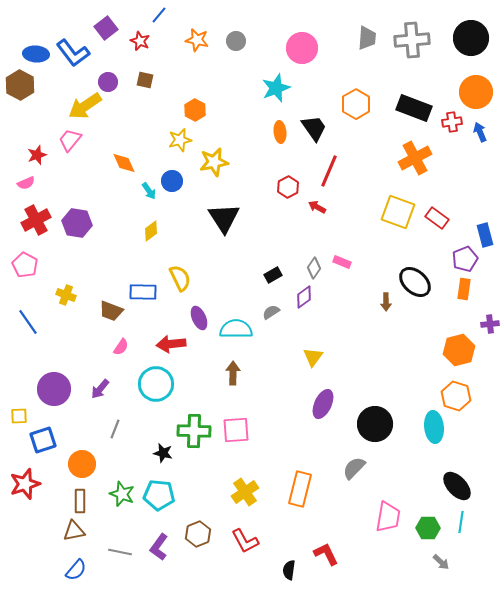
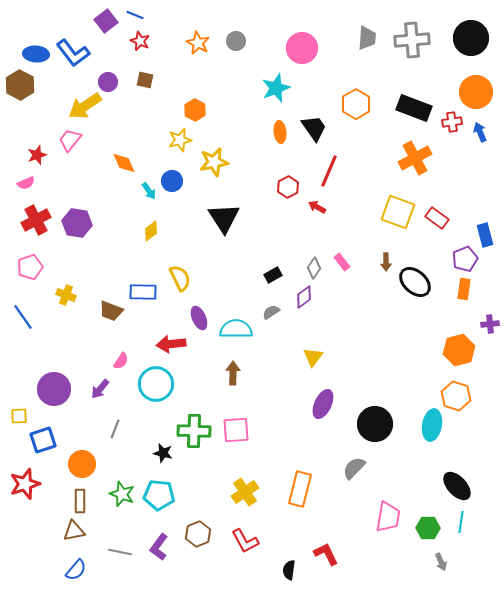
blue line at (159, 15): moved 24 px left; rotated 72 degrees clockwise
purple square at (106, 28): moved 7 px up
orange star at (197, 40): moved 1 px right, 3 px down; rotated 15 degrees clockwise
pink rectangle at (342, 262): rotated 30 degrees clockwise
pink pentagon at (25, 265): moved 5 px right, 2 px down; rotated 25 degrees clockwise
brown arrow at (386, 302): moved 40 px up
blue line at (28, 322): moved 5 px left, 5 px up
pink semicircle at (121, 347): moved 14 px down
cyan ellipse at (434, 427): moved 2 px left, 2 px up; rotated 16 degrees clockwise
gray arrow at (441, 562): rotated 24 degrees clockwise
